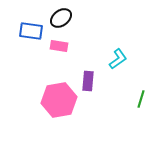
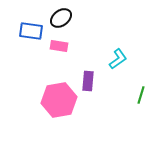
green line: moved 4 px up
